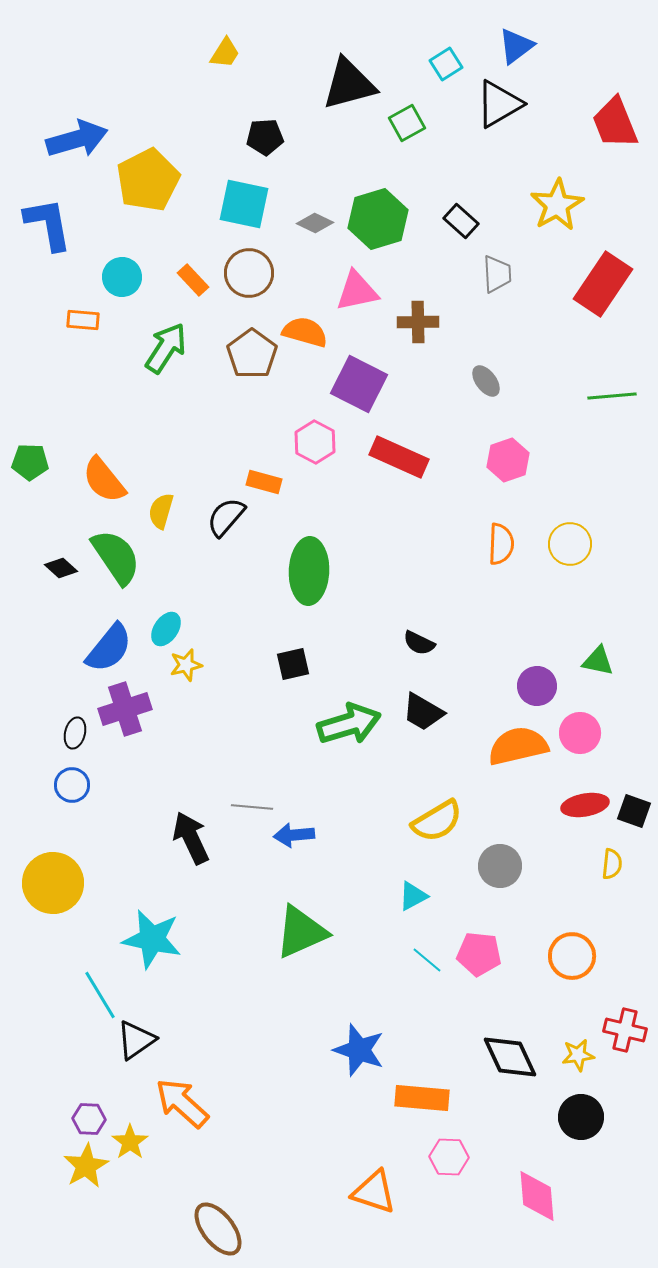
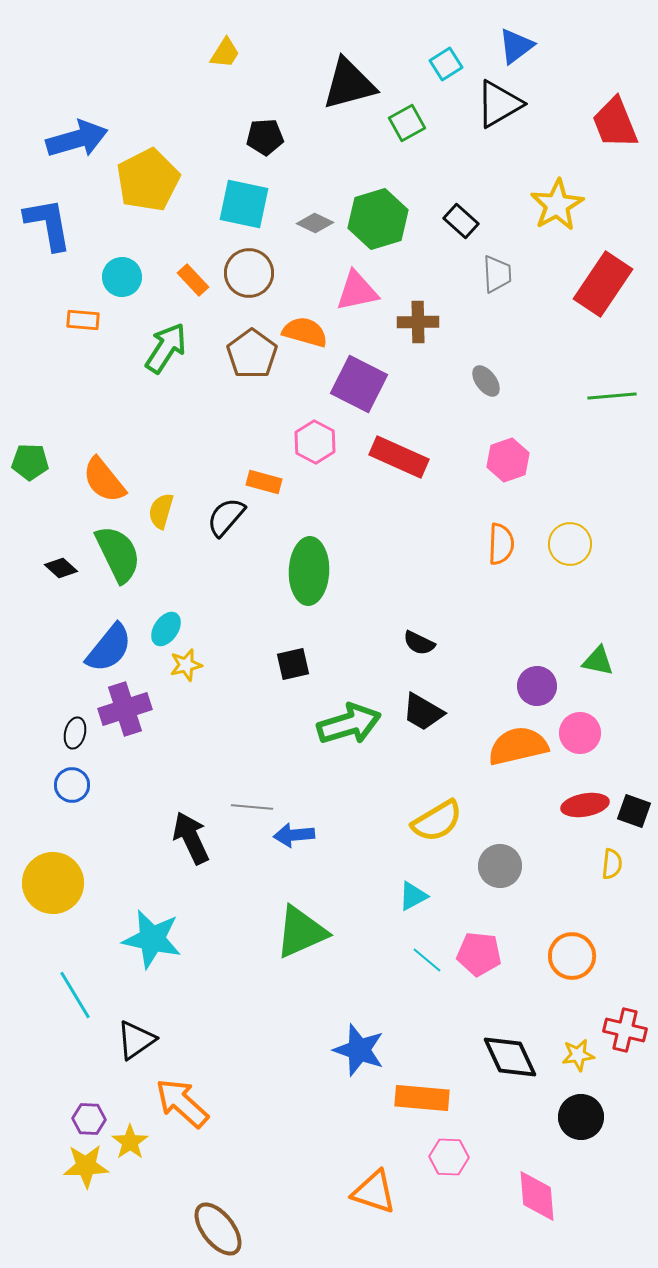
green semicircle at (116, 557): moved 2 px right, 3 px up; rotated 8 degrees clockwise
cyan line at (100, 995): moved 25 px left
yellow star at (86, 1166): rotated 27 degrees clockwise
